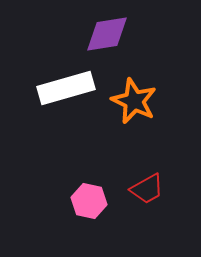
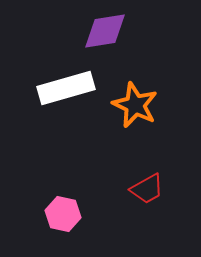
purple diamond: moved 2 px left, 3 px up
orange star: moved 1 px right, 4 px down
pink hexagon: moved 26 px left, 13 px down
